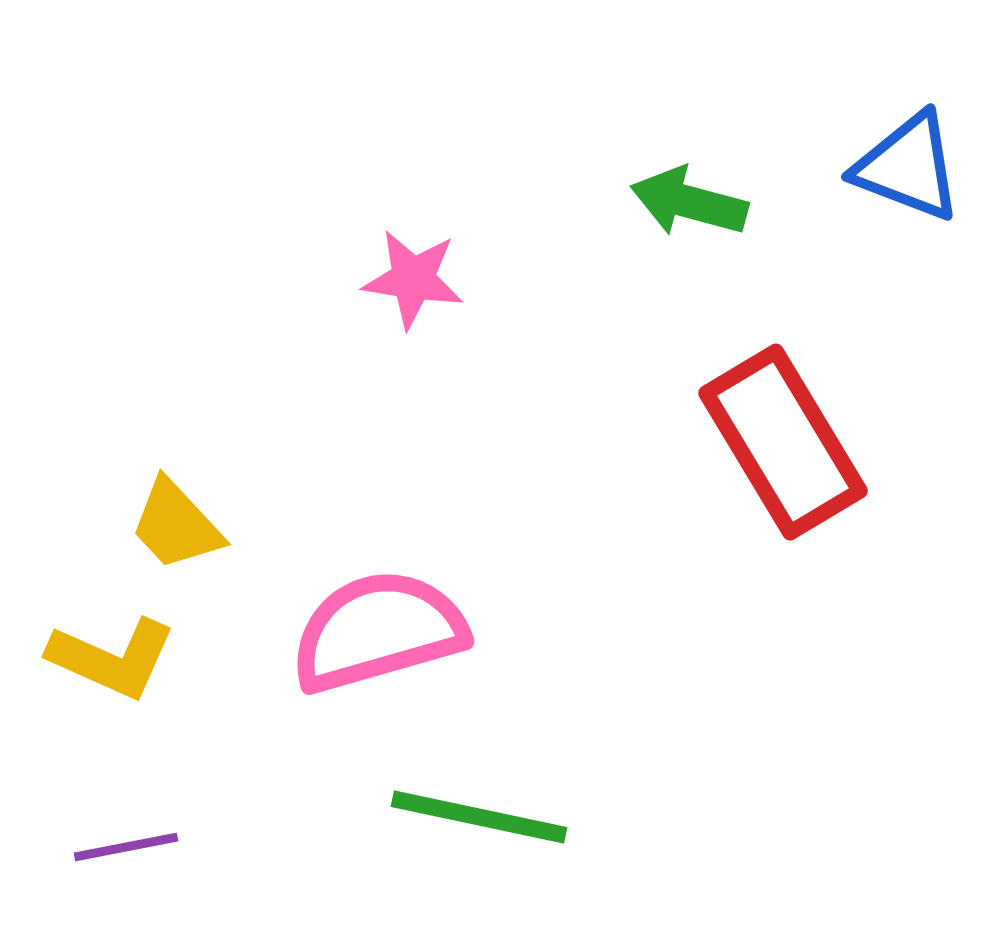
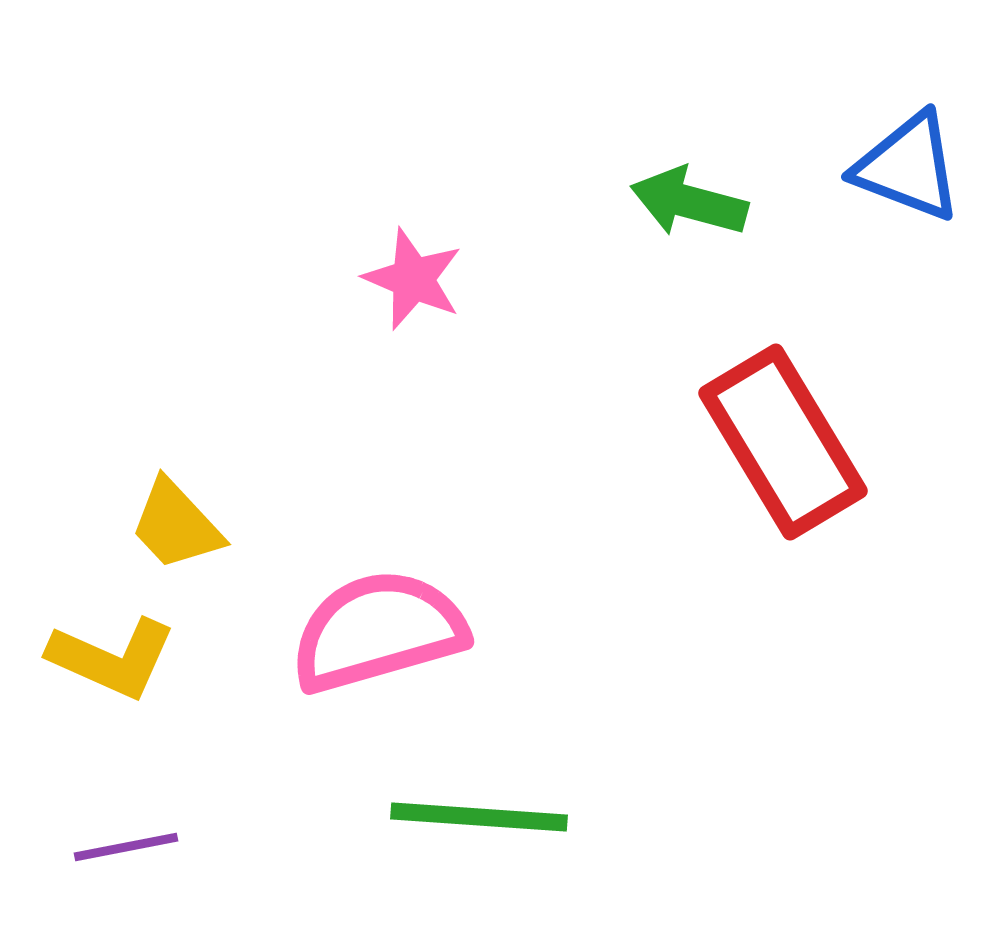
pink star: rotated 14 degrees clockwise
green line: rotated 8 degrees counterclockwise
